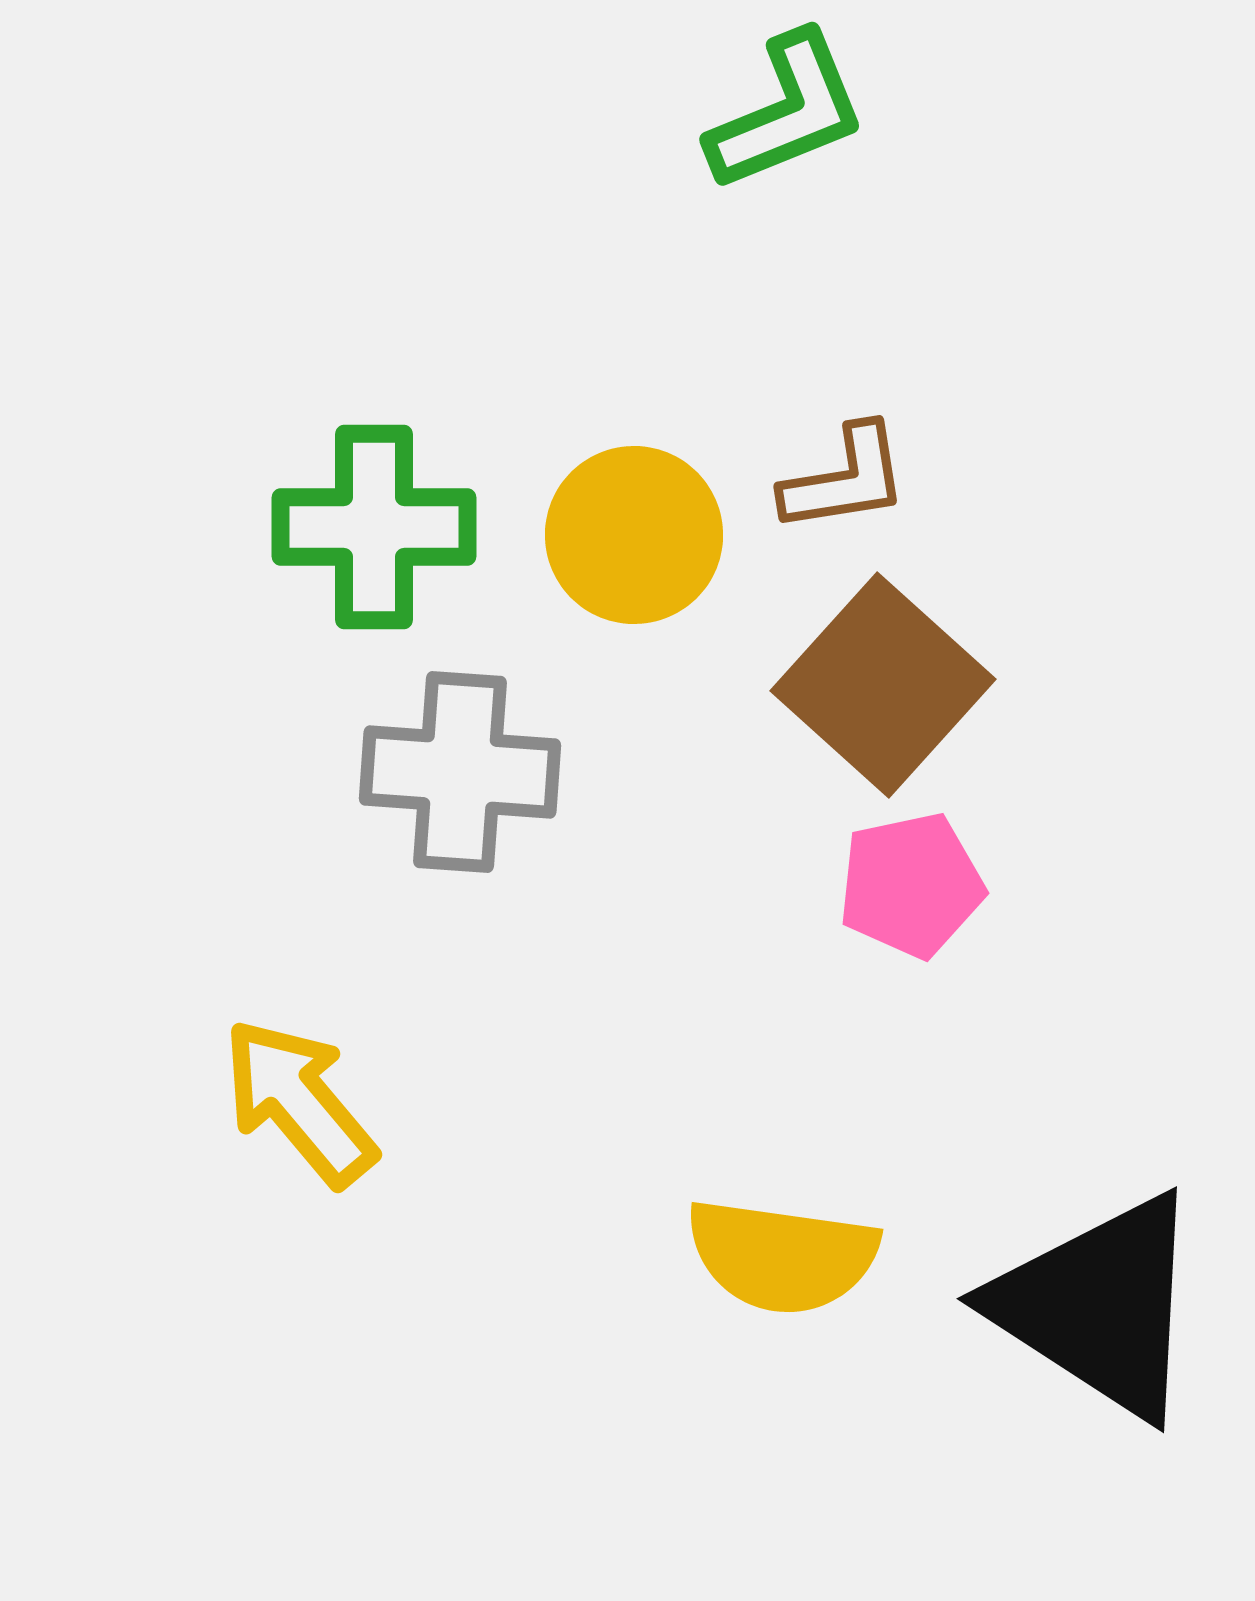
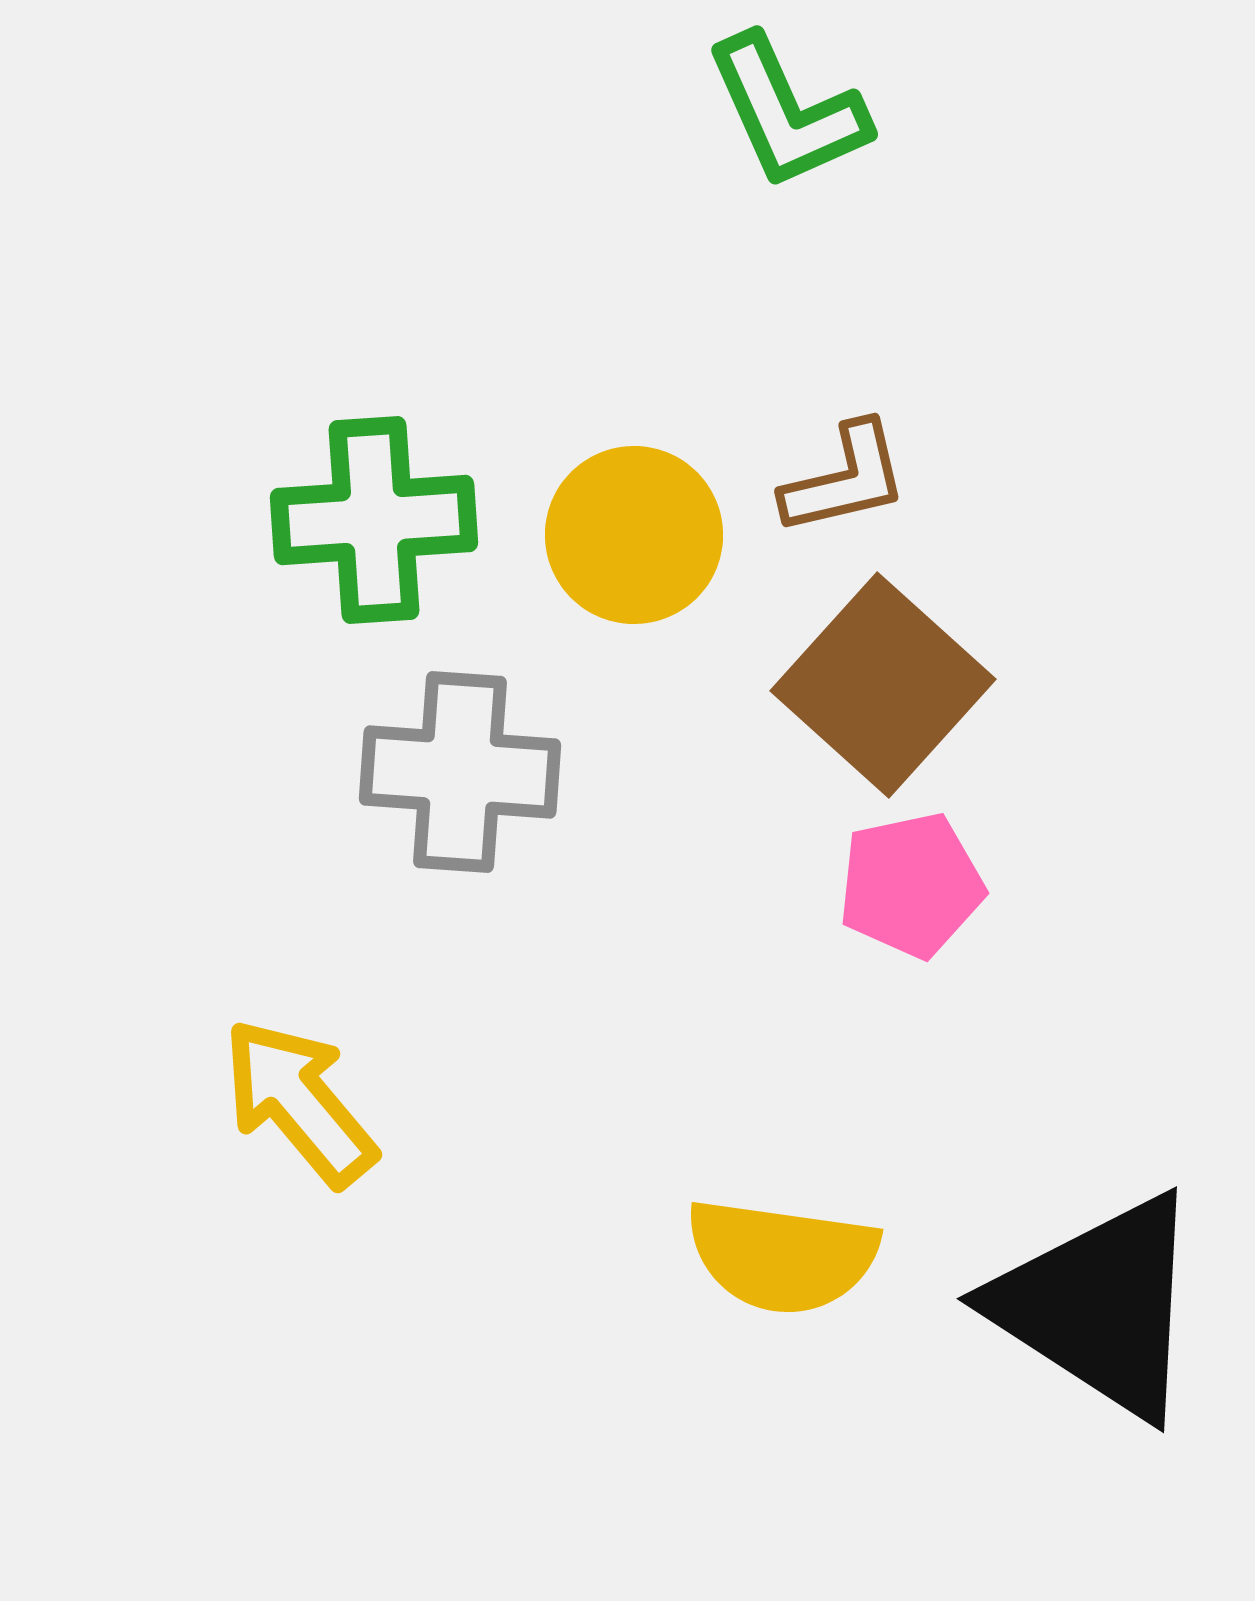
green L-shape: rotated 88 degrees clockwise
brown L-shape: rotated 4 degrees counterclockwise
green cross: moved 7 px up; rotated 4 degrees counterclockwise
